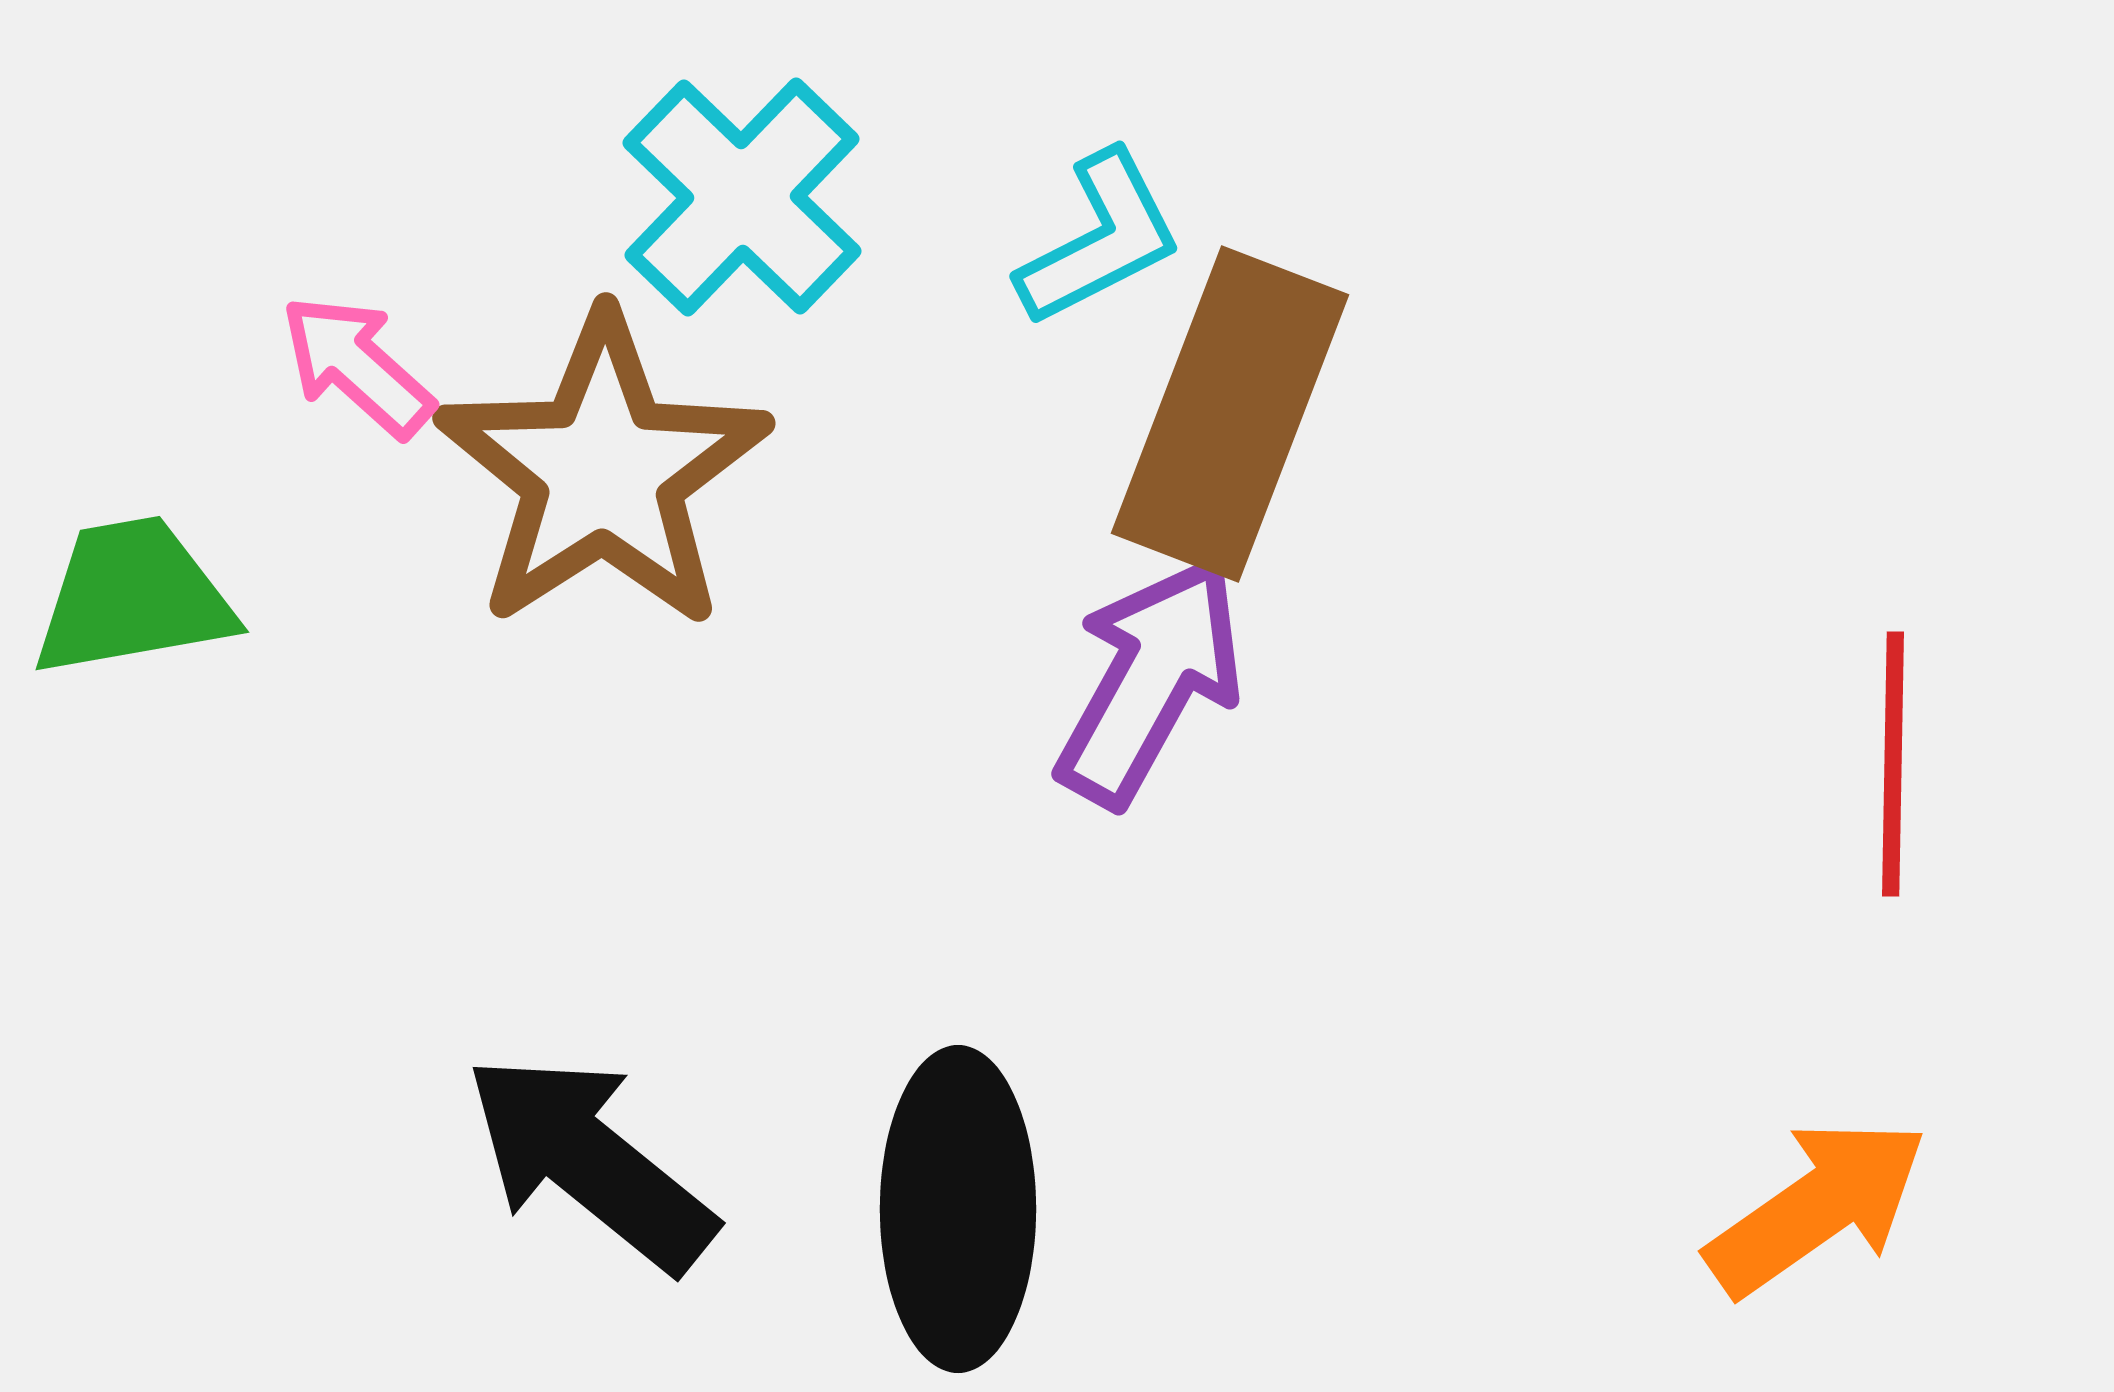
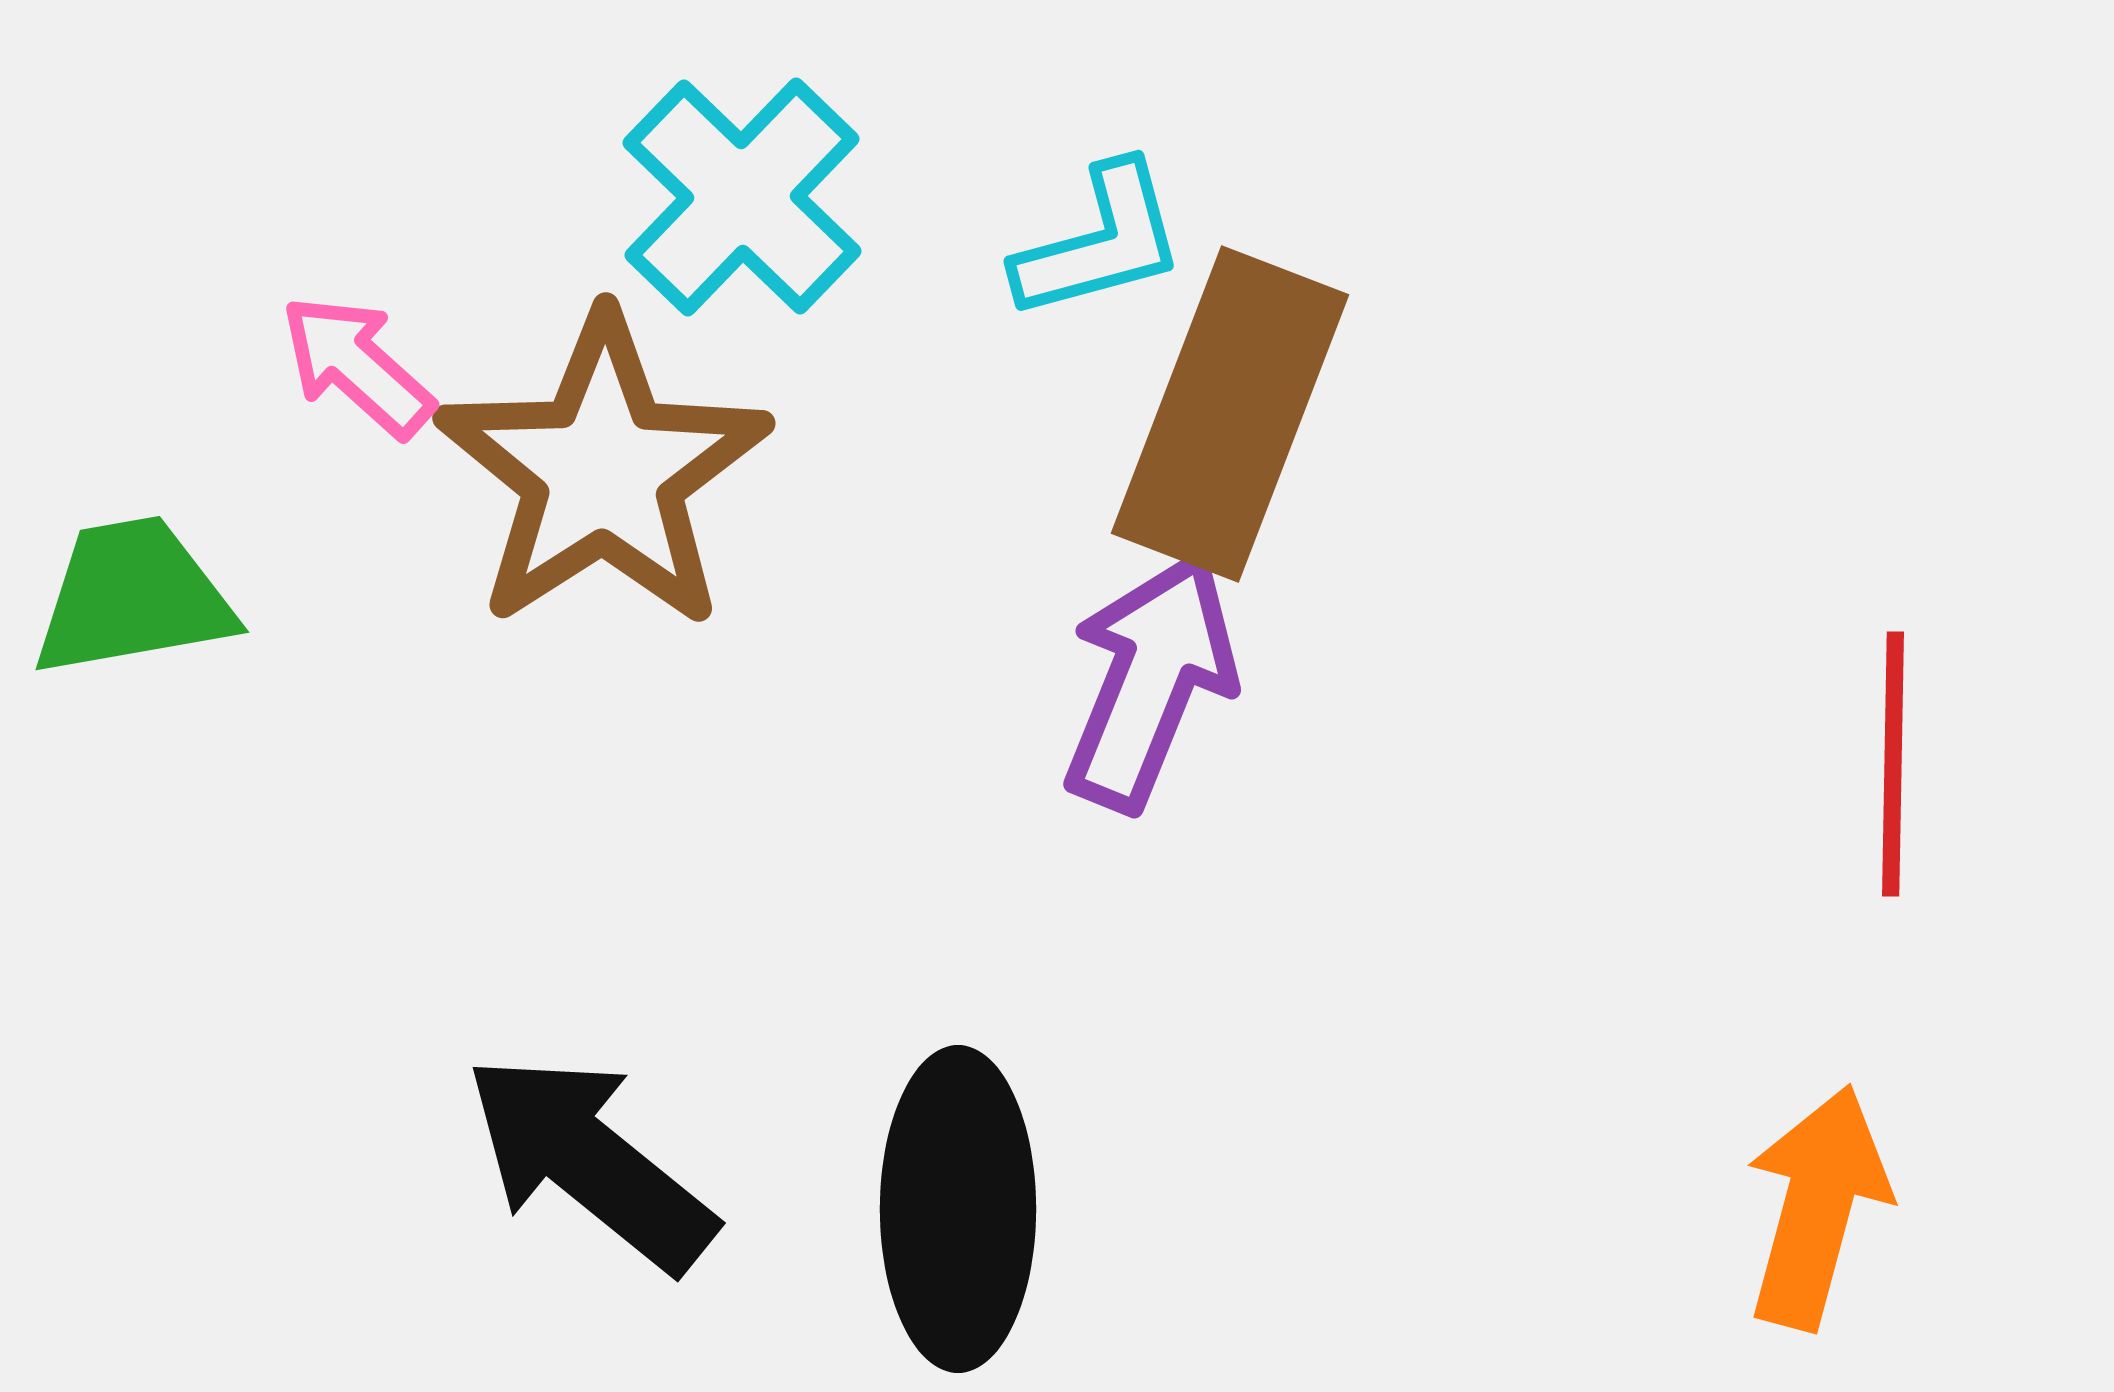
cyan L-shape: moved 3 px down; rotated 12 degrees clockwise
purple arrow: rotated 7 degrees counterclockwise
orange arrow: rotated 40 degrees counterclockwise
